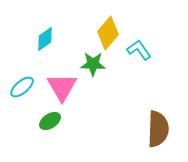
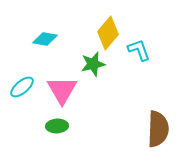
cyan diamond: rotated 45 degrees clockwise
cyan L-shape: rotated 15 degrees clockwise
green star: rotated 15 degrees counterclockwise
pink triangle: moved 3 px down
green ellipse: moved 7 px right, 5 px down; rotated 30 degrees clockwise
